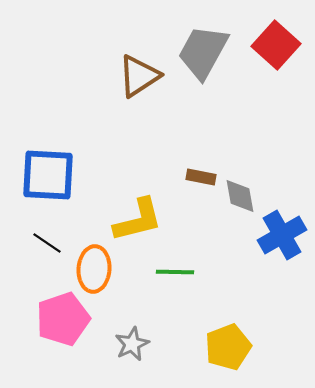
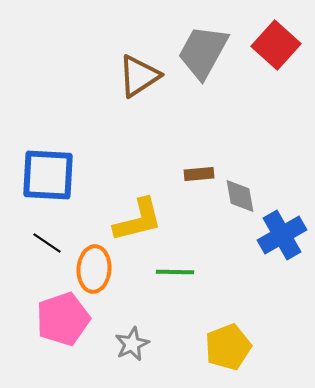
brown rectangle: moved 2 px left, 3 px up; rotated 16 degrees counterclockwise
